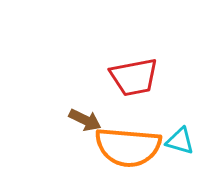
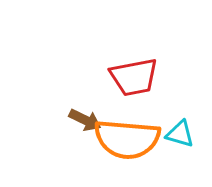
cyan triangle: moved 7 px up
orange semicircle: moved 1 px left, 8 px up
